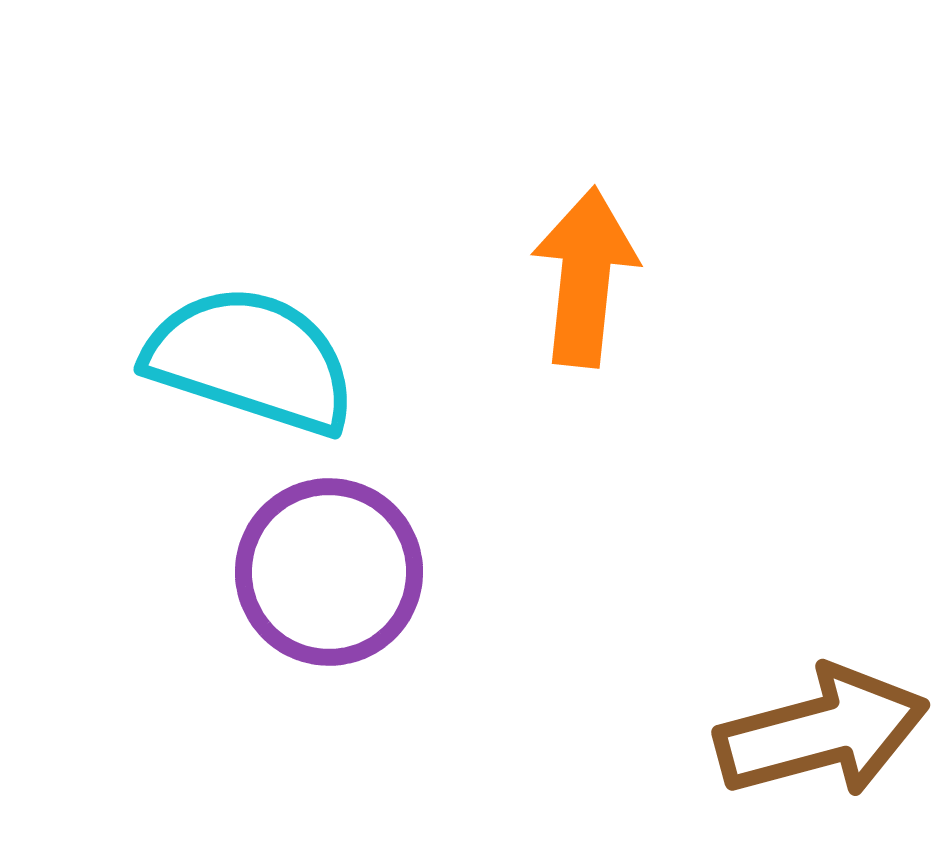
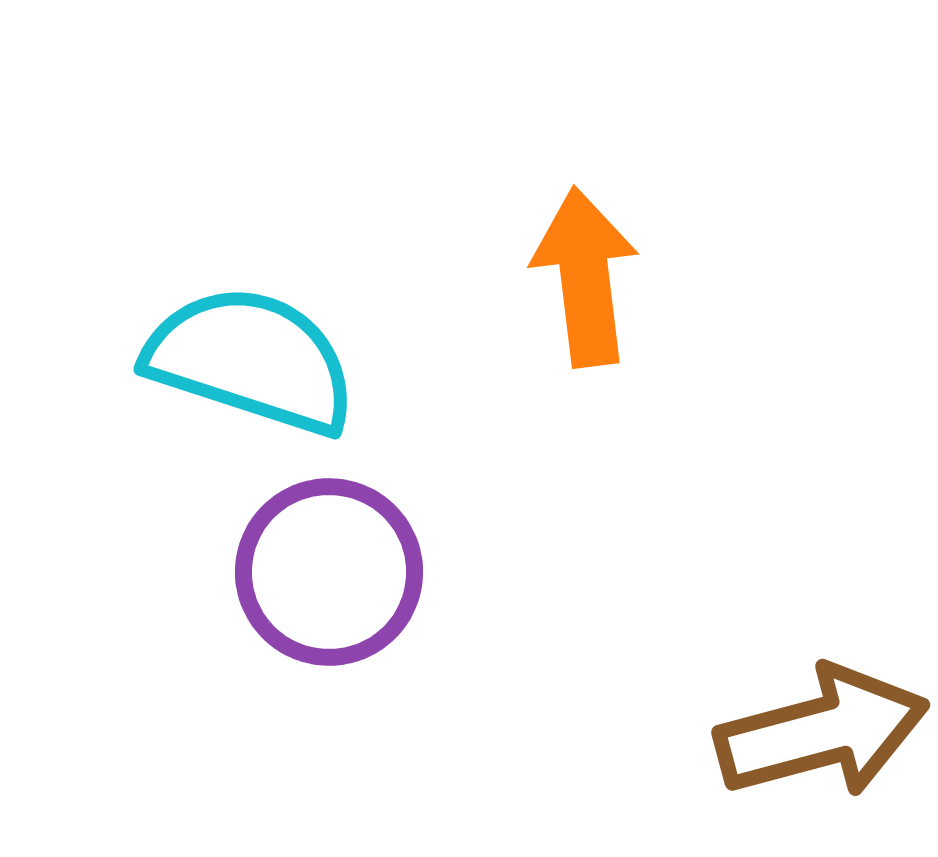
orange arrow: rotated 13 degrees counterclockwise
